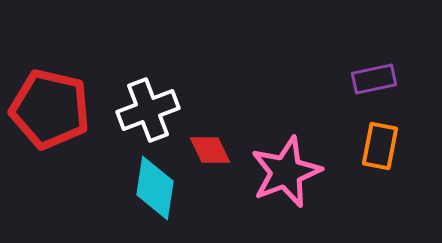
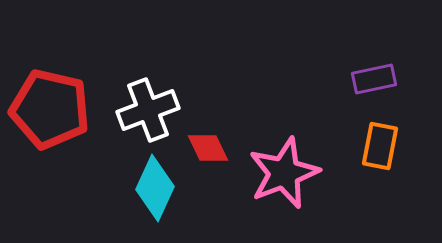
red diamond: moved 2 px left, 2 px up
pink star: moved 2 px left, 1 px down
cyan diamond: rotated 16 degrees clockwise
